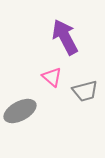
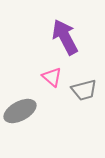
gray trapezoid: moved 1 px left, 1 px up
